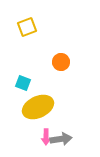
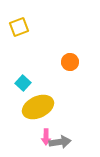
yellow square: moved 8 px left
orange circle: moved 9 px right
cyan square: rotated 21 degrees clockwise
gray arrow: moved 1 px left, 3 px down
